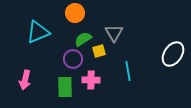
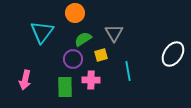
cyan triangle: moved 4 px right; rotated 30 degrees counterclockwise
yellow square: moved 2 px right, 4 px down
